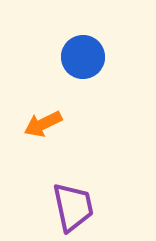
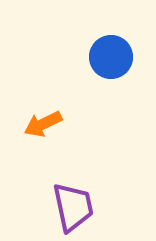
blue circle: moved 28 px right
